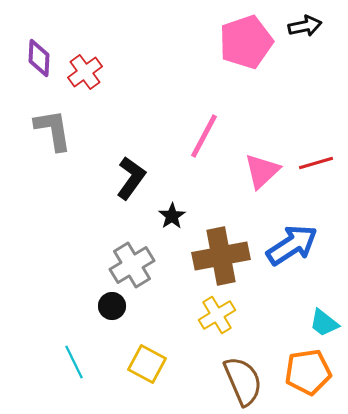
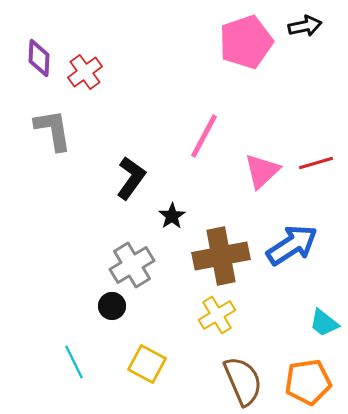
orange pentagon: moved 10 px down
